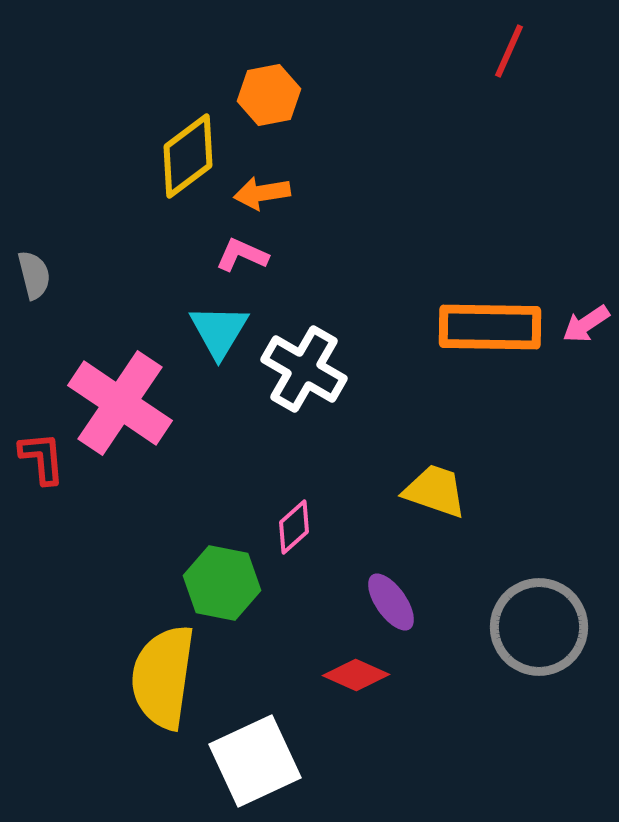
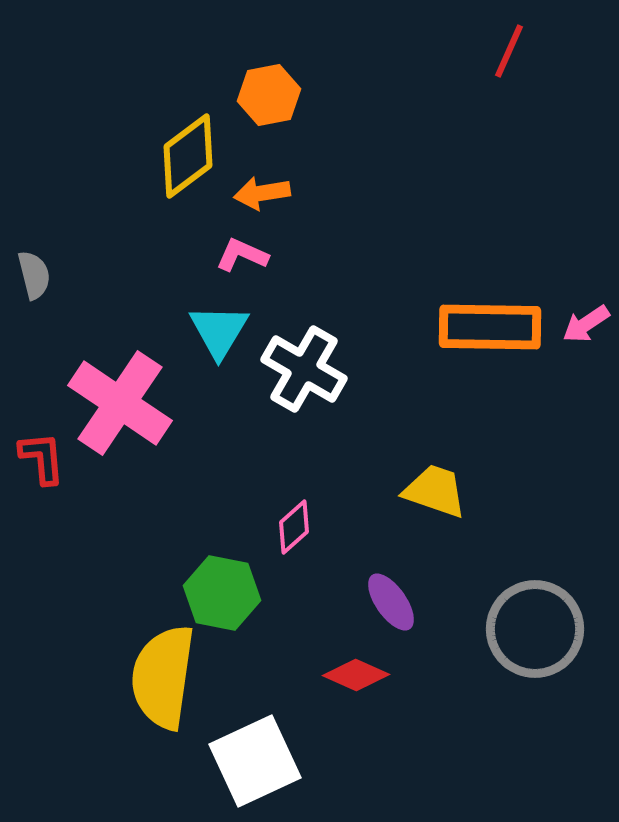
green hexagon: moved 10 px down
gray circle: moved 4 px left, 2 px down
